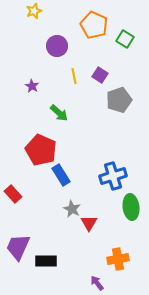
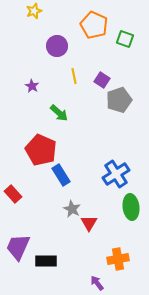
green square: rotated 12 degrees counterclockwise
purple square: moved 2 px right, 5 px down
blue cross: moved 3 px right, 2 px up; rotated 16 degrees counterclockwise
